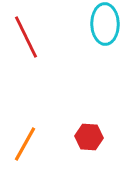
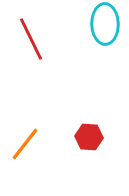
red line: moved 5 px right, 2 px down
orange line: rotated 9 degrees clockwise
